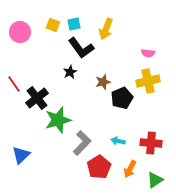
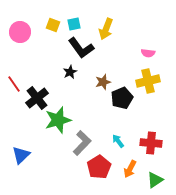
cyan arrow: rotated 40 degrees clockwise
